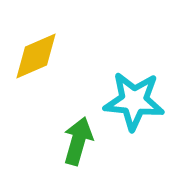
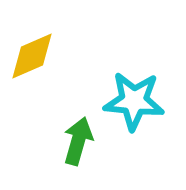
yellow diamond: moved 4 px left
